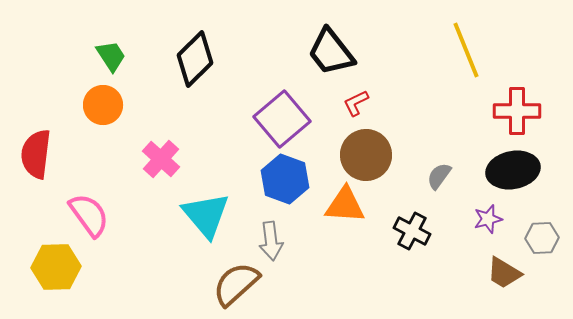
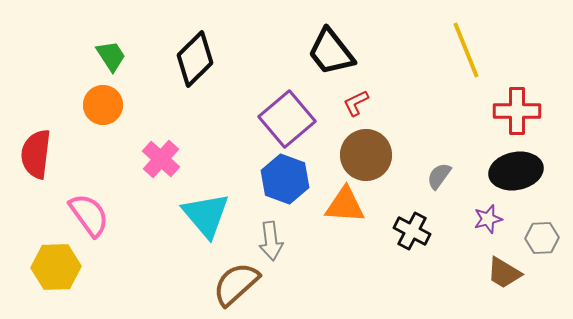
purple square: moved 5 px right
black ellipse: moved 3 px right, 1 px down
